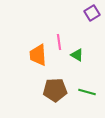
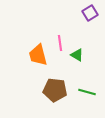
purple square: moved 2 px left
pink line: moved 1 px right, 1 px down
orange trapezoid: rotated 10 degrees counterclockwise
brown pentagon: rotated 10 degrees clockwise
